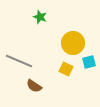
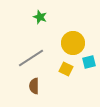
gray line: moved 12 px right, 3 px up; rotated 56 degrees counterclockwise
brown semicircle: rotated 56 degrees clockwise
